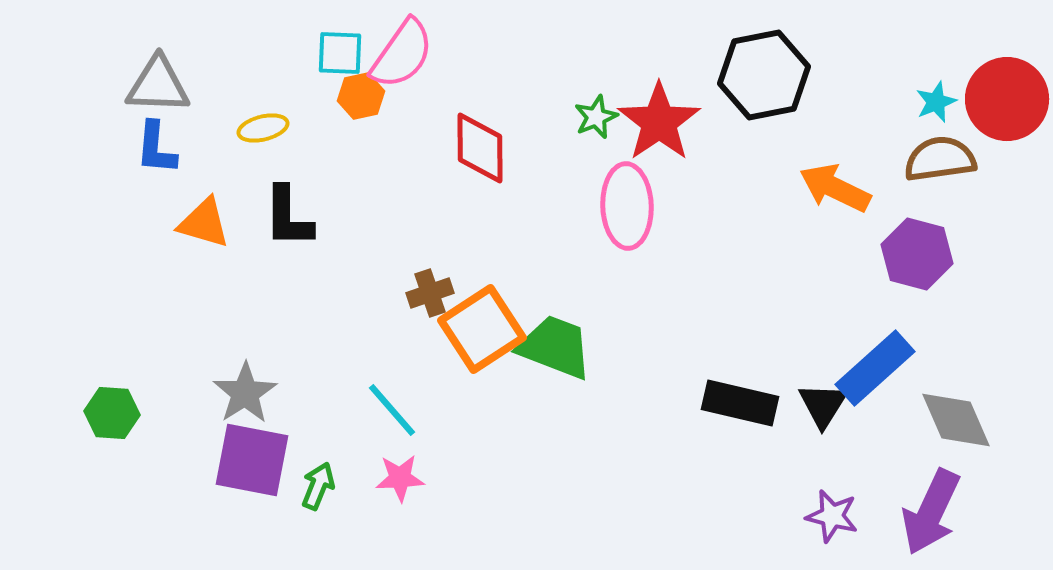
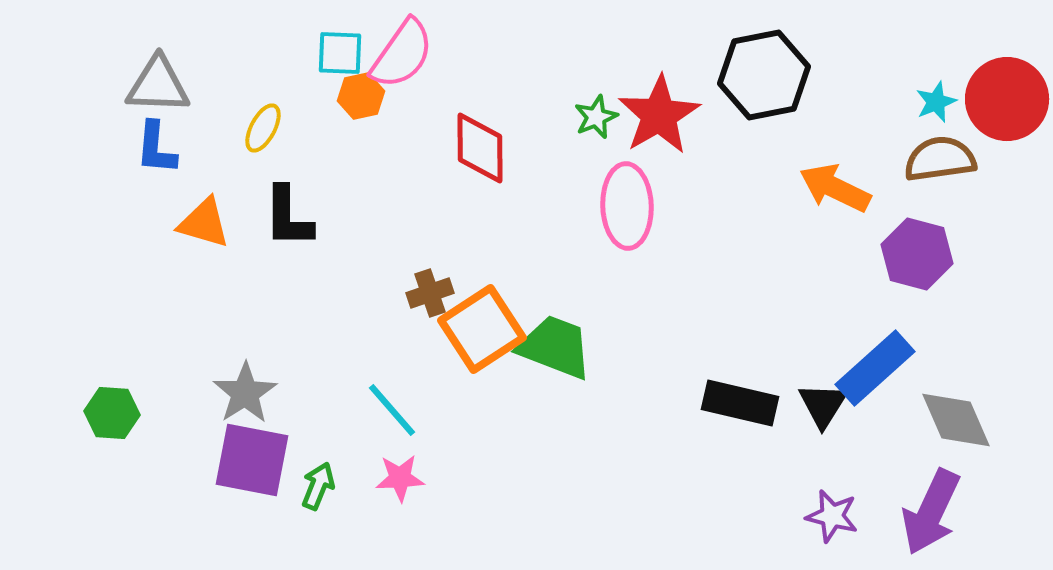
red star: moved 7 px up; rotated 4 degrees clockwise
yellow ellipse: rotated 48 degrees counterclockwise
